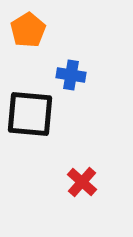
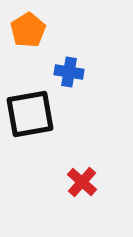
blue cross: moved 2 px left, 3 px up
black square: rotated 15 degrees counterclockwise
